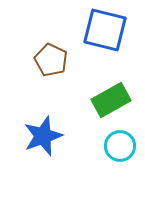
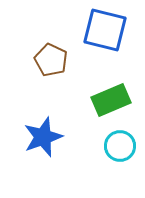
green rectangle: rotated 6 degrees clockwise
blue star: moved 1 px down
